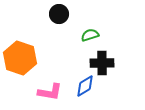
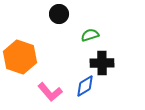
orange hexagon: moved 1 px up
pink L-shape: rotated 40 degrees clockwise
